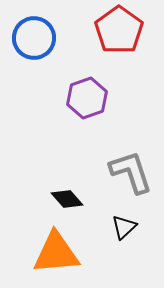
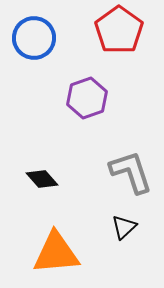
black diamond: moved 25 px left, 20 px up
